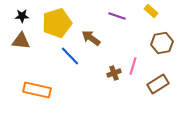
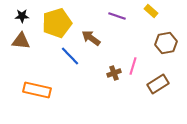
brown hexagon: moved 4 px right
